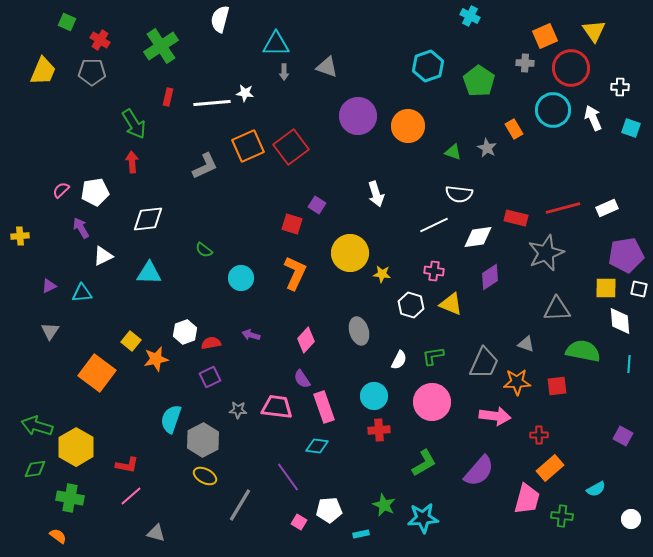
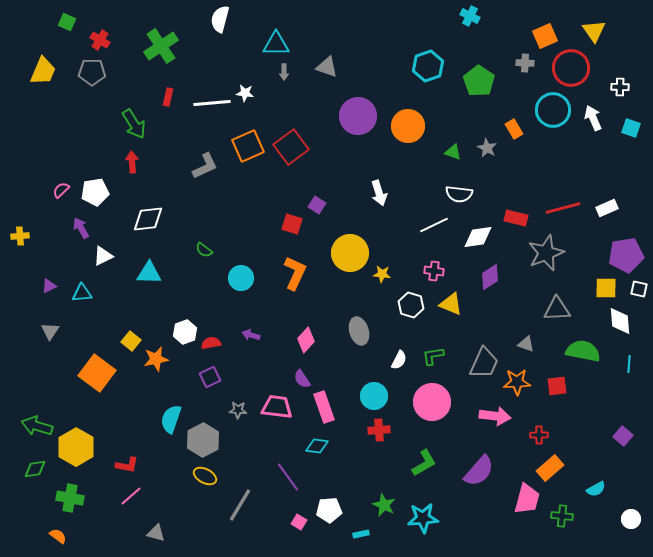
white arrow at (376, 194): moved 3 px right, 1 px up
purple square at (623, 436): rotated 12 degrees clockwise
